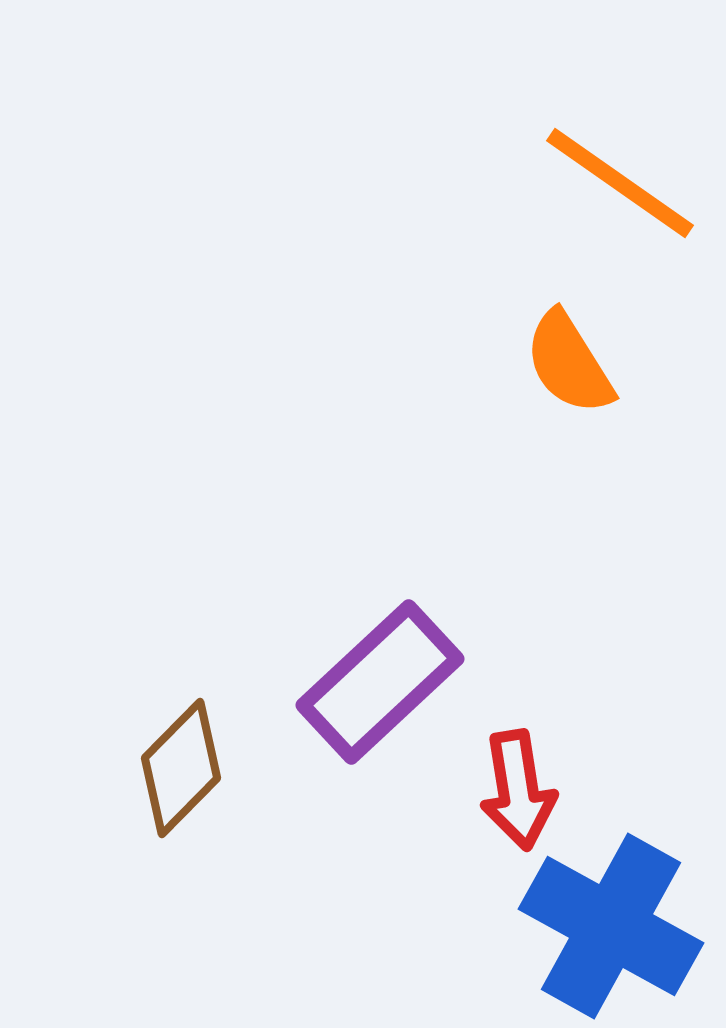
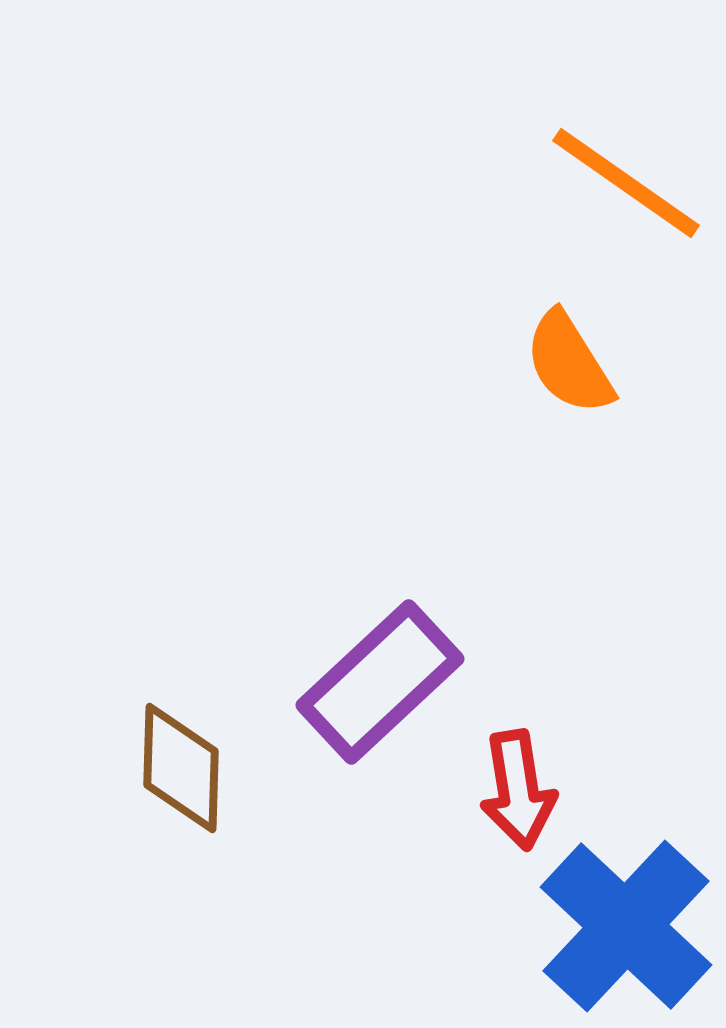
orange line: moved 6 px right
brown diamond: rotated 43 degrees counterclockwise
blue cross: moved 15 px right; rotated 14 degrees clockwise
